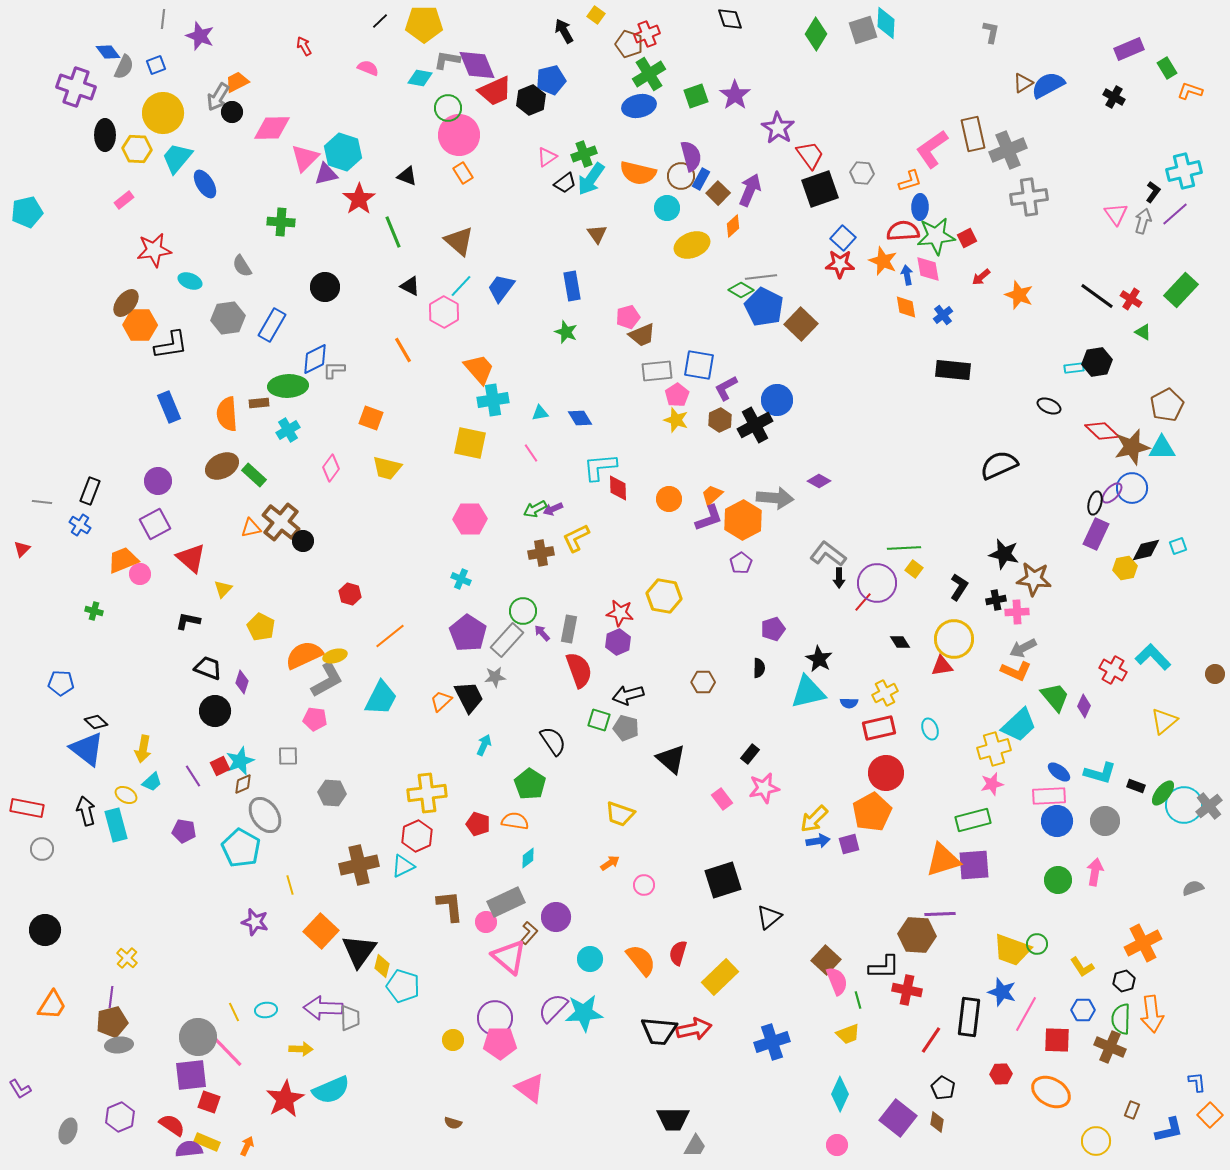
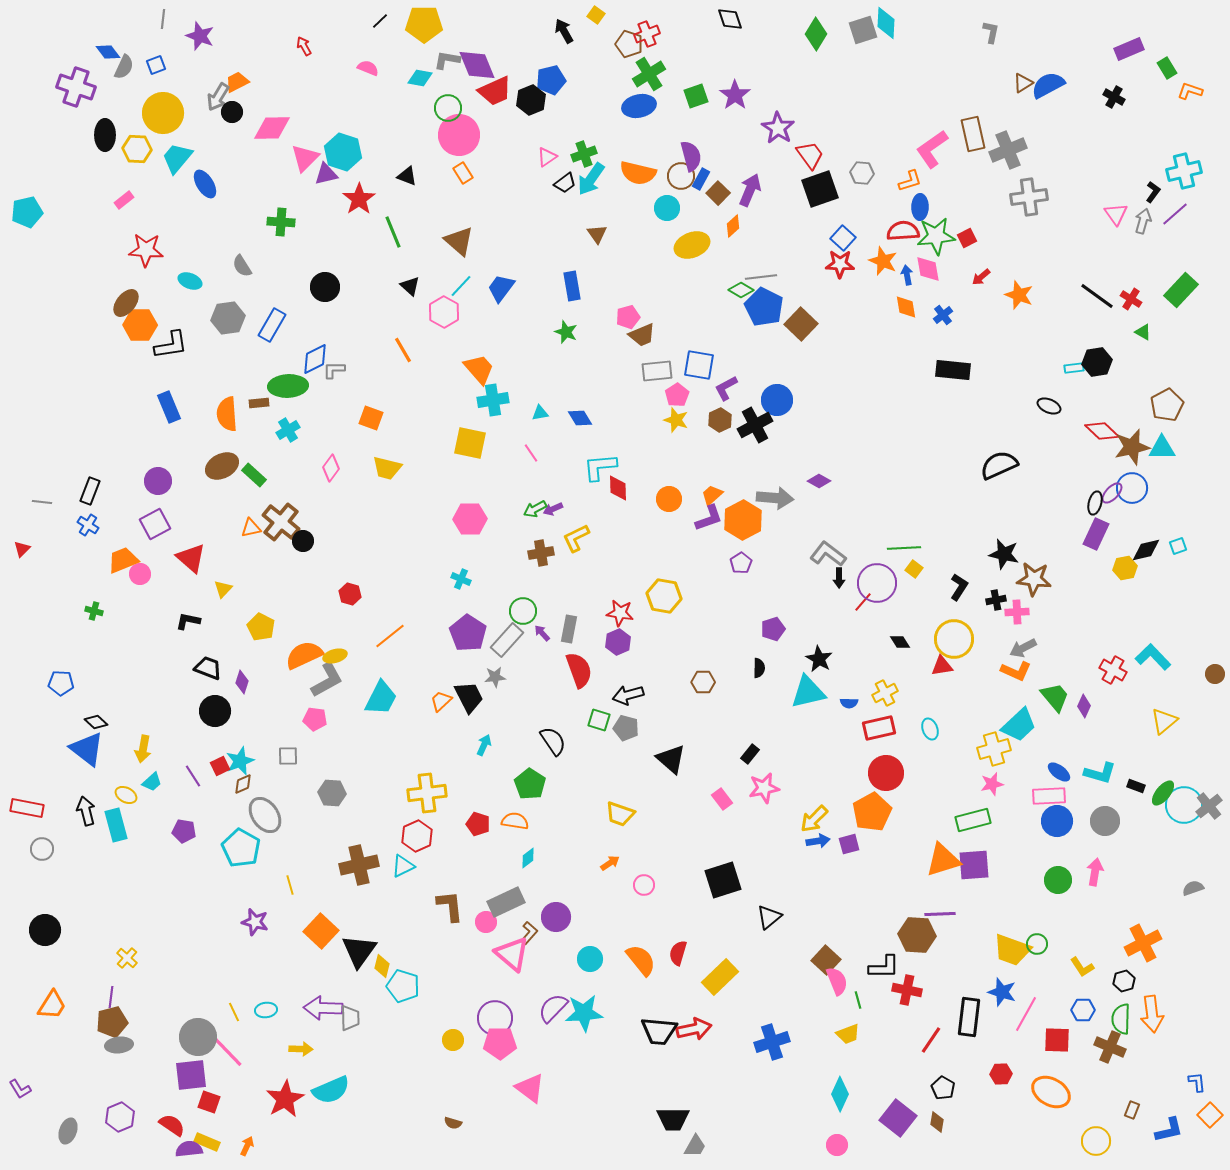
red star at (154, 250): moved 8 px left; rotated 12 degrees clockwise
black triangle at (410, 286): rotated 15 degrees clockwise
blue cross at (80, 525): moved 8 px right
pink triangle at (509, 957): moved 3 px right, 3 px up
